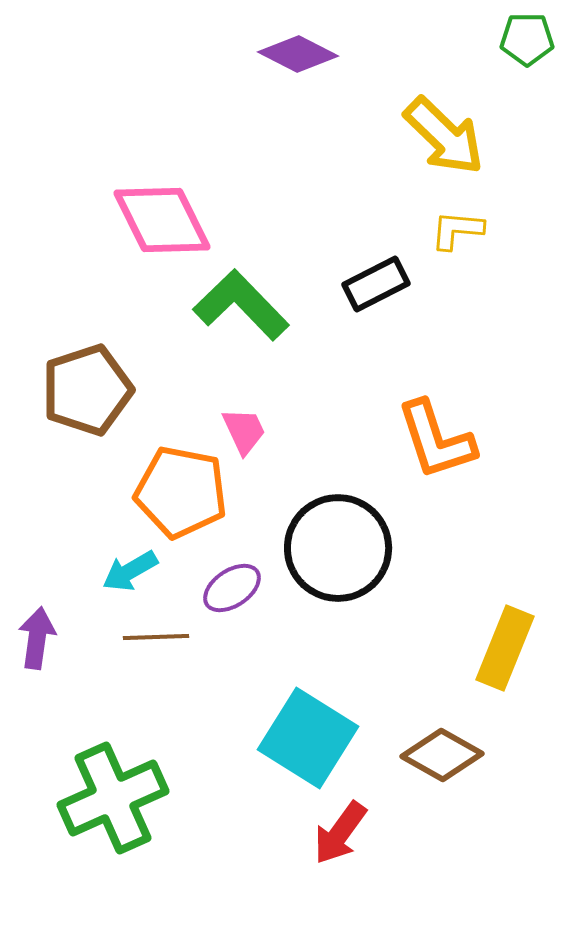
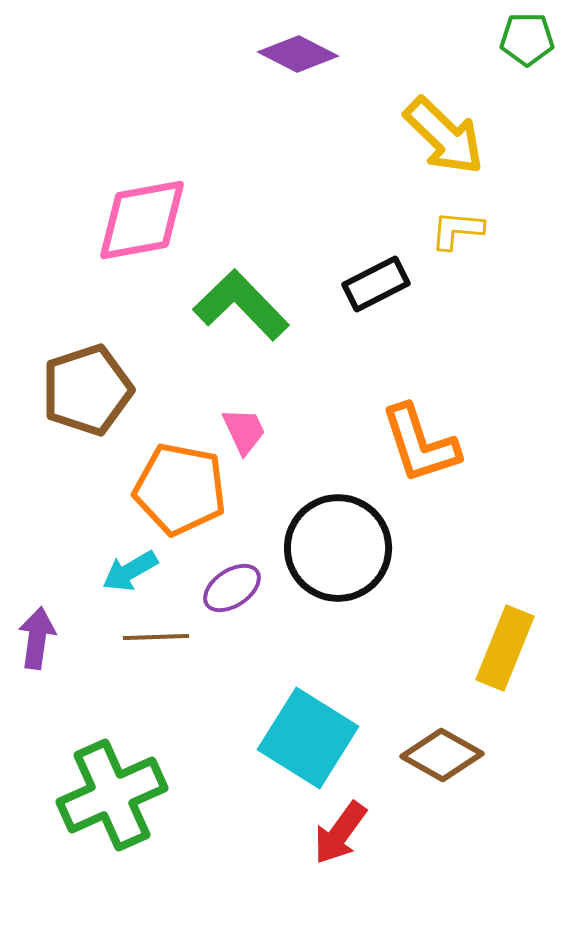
pink diamond: moved 20 px left; rotated 74 degrees counterclockwise
orange L-shape: moved 16 px left, 4 px down
orange pentagon: moved 1 px left, 3 px up
green cross: moved 1 px left, 3 px up
